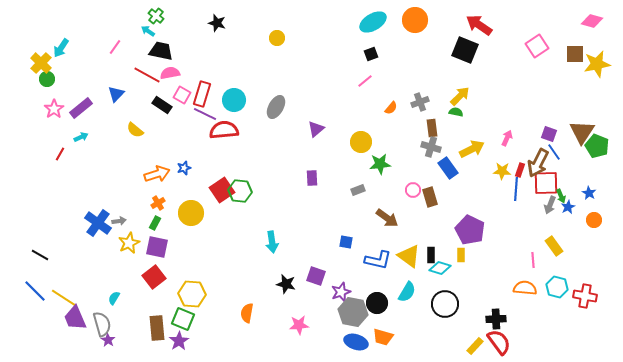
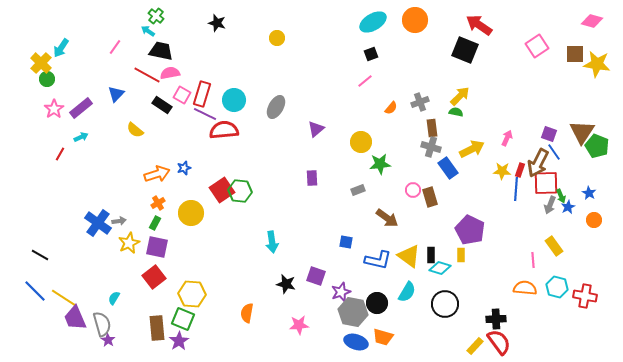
yellow star at (597, 64): rotated 20 degrees clockwise
